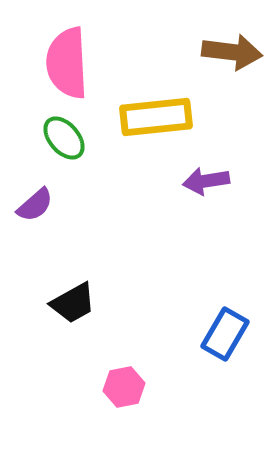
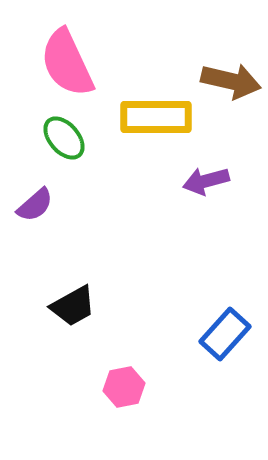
brown arrow: moved 1 px left, 29 px down; rotated 6 degrees clockwise
pink semicircle: rotated 22 degrees counterclockwise
yellow rectangle: rotated 6 degrees clockwise
purple arrow: rotated 6 degrees counterclockwise
black trapezoid: moved 3 px down
blue rectangle: rotated 12 degrees clockwise
